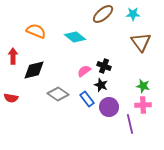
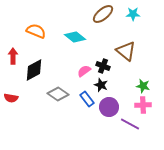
brown triangle: moved 15 px left, 9 px down; rotated 15 degrees counterclockwise
black cross: moved 1 px left
black diamond: rotated 15 degrees counterclockwise
purple line: rotated 48 degrees counterclockwise
